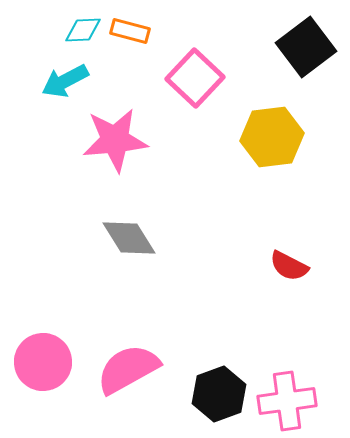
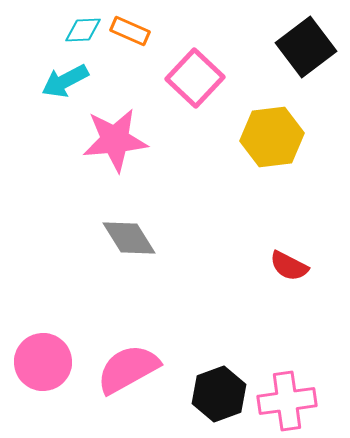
orange rectangle: rotated 9 degrees clockwise
